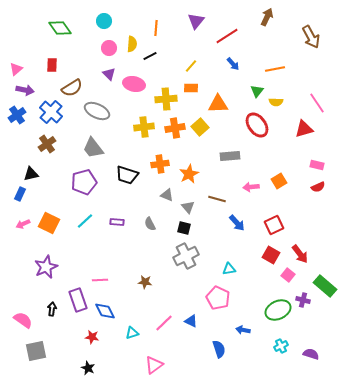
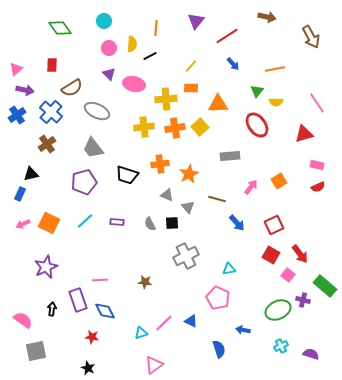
brown arrow at (267, 17): rotated 78 degrees clockwise
red triangle at (304, 129): moved 5 px down
pink arrow at (251, 187): rotated 133 degrees clockwise
black square at (184, 228): moved 12 px left, 5 px up; rotated 16 degrees counterclockwise
cyan triangle at (132, 333): moved 9 px right
